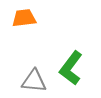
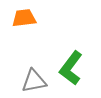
gray triangle: rotated 16 degrees counterclockwise
